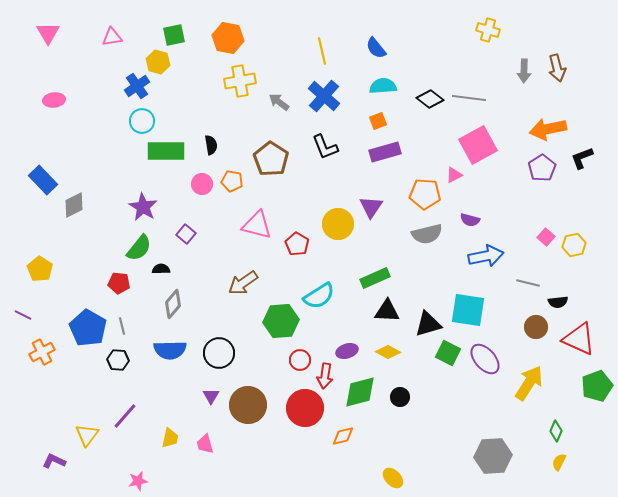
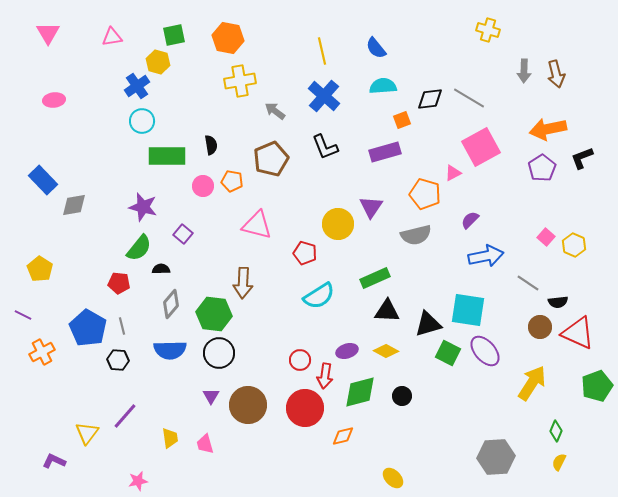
brown arrow at (557, 68): moved 1 px left, 6 px down
gray line at (469, 98): rotated 24 degrees clockwise
black diamond at (430, 99): rotated 44 degrees counterclockwise
gray arrow at (279, 102): moved 4 px left, 9 px down
orange square at (378, 121): moved 24 px right, 1 px up
pink square at (478, 145): moved 3 px right, 2 px down
green rectangle at (166, 151): moved 1 px right, 5 px down
brown pentagon at (271, 159): rotated 16 degrees clockwise
pink triangle at (454, 175): moved 1 px left, 2 px up
pink circle at (202, 184): moved 1 px right, 2 px down
orange pentagon at (425, 194): rotated 12 degrees clockwise
gray diamond at (74, 205): rotated 16 degrees clockwise
purple star at (143, 207): rotated 16 degrees counterclockwise
purple semicircle at (470, 220): rotated 120 degrees clockwise
purple square at (186, 234): moved 3 px left
gray semicircle at (427, 234): moved 11 px left, 1 px down
red pentagon at (297, 244): moved 8 px right, 9 px down; rotated 15 degrees counterclockwise
yellow hexagon at (574, 245): rotated 25 degrees counterclockwise
brown arrow at (243, 283): rotated 52 degrees counterclockwise
gray line at (528, 283): rotated 20 degrees clockwise
gray diamond at (173, 304): moved 2 px left
green hexagon at (281, 321): moved 67 px left, 7 px up; rotated 12 degrees clockwise
brown circle at (536, 327): moved 4 px right
red triangle at (579, 339): moved 1 px left, 6 px up
yellow diamond at (388, 352): moved 2 px left, 1 px up
purple ellipse at (485, 359): moved 8 px up
yellow arrow at (529, 383): moved 3 px right
black circle at (400, 397): moved 2 px right, 1 px up
yellow triangle at (87, 435): moved 2 px up
yellow trapezoid at (170, 438): rotated 20 degrees counterclockwise
gray hexagon at (493, 456): moved 3 px right, 1 px down
